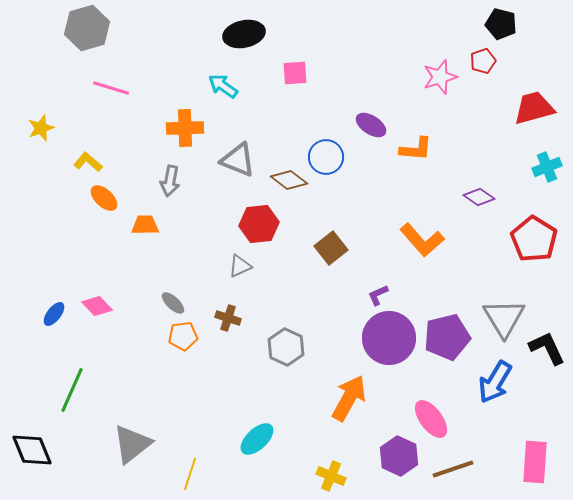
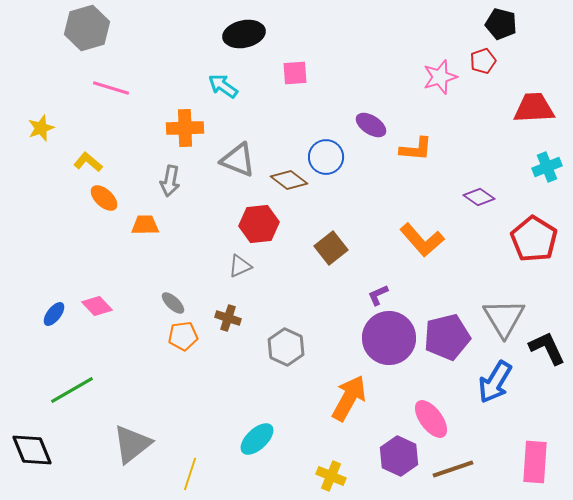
red trapezoid at (534, 108): rotated 12 degrees clockwise
green line at (72, 390): rotated 36 degrees clockwise
